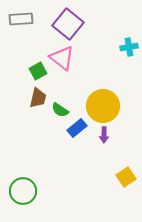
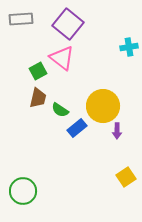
purple arrow: moved 13 px right, 4 px up
